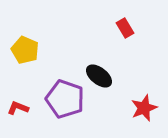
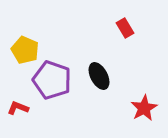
black ellipse: rotated 24 degrees clockwise
purple pentagon: moved 13 px left, 19 px up
red star: rotated 8 degrees counterclockwise
